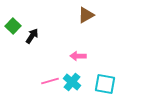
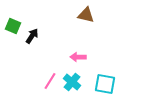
brown triangle: rotated 42 degrees clockwise
green square: rotated 21 degrees counterclockwise
pink arrow: moved 1 px down
pink line: rotated 42 degrees counterclockwise
